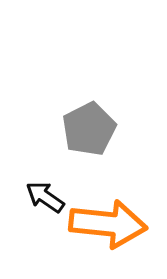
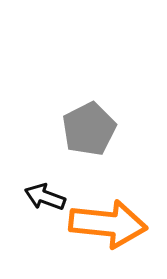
black arrow: rotated 15 degrees counterclockwise
